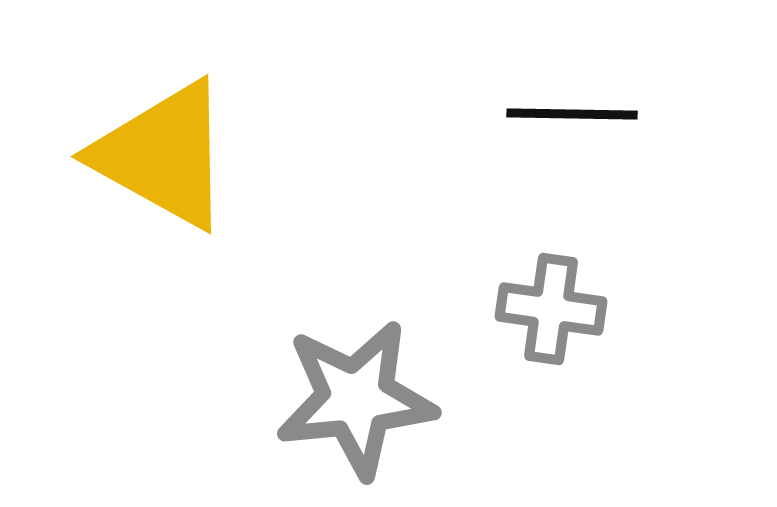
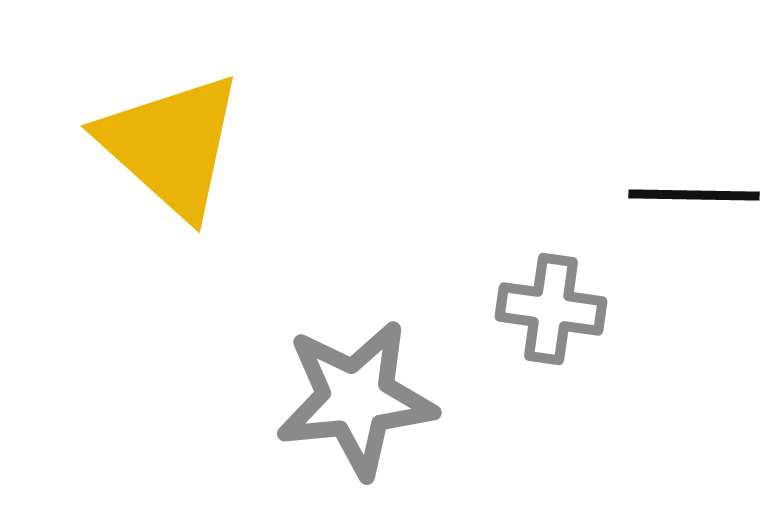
black line: moved 122 px right, 81 px down
yellow triangle: moved 8 px right, 10 px up; rotated 13 degrees clockwise
